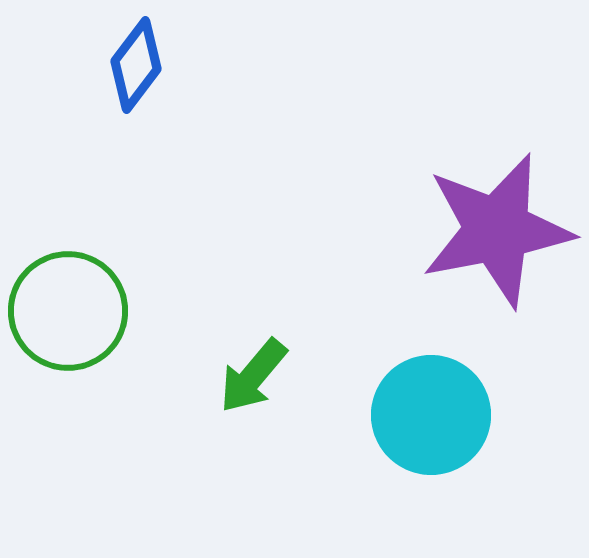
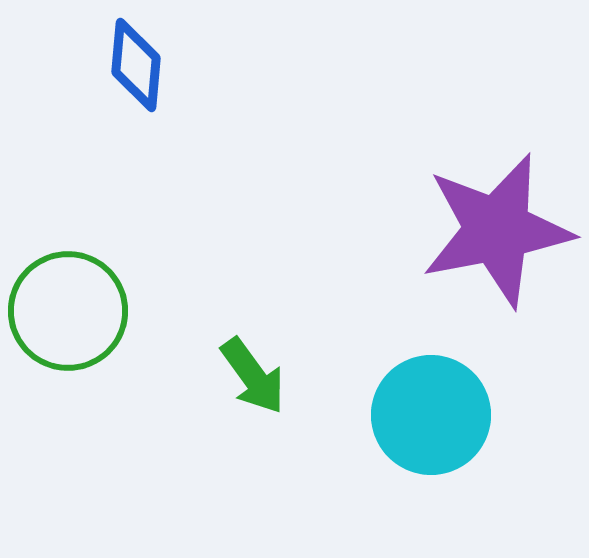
blue diamond: rotated 32 degrees counterclockwise
green arrow: rotated 76 degrees counterclockwise
